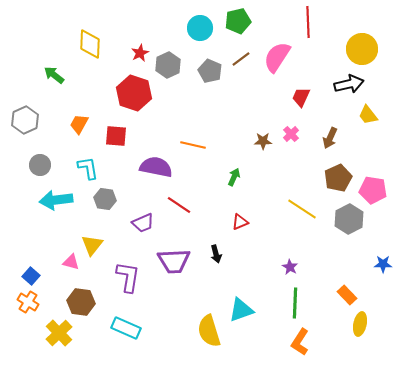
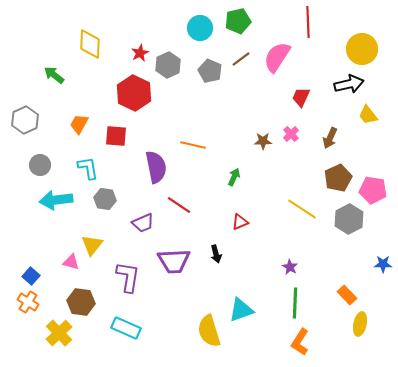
red hexagon at (134, 93): rotated 8 degrees clockwise
purple semicircle at (156, 167): rotated 68 degrees clockwise
